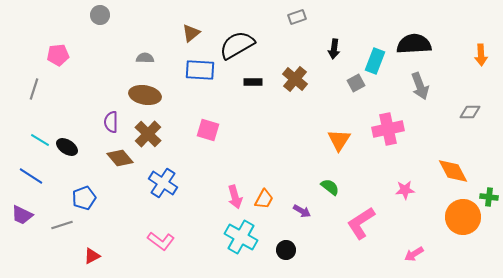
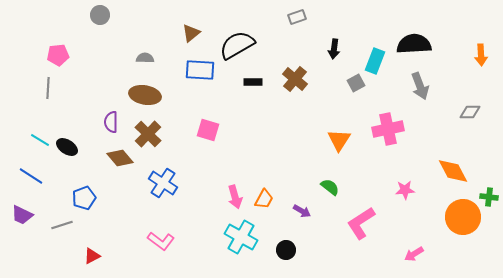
gray line at (34, 89): moved 14 px right, 1 px up; rotated 15 degrees counterclockwise
